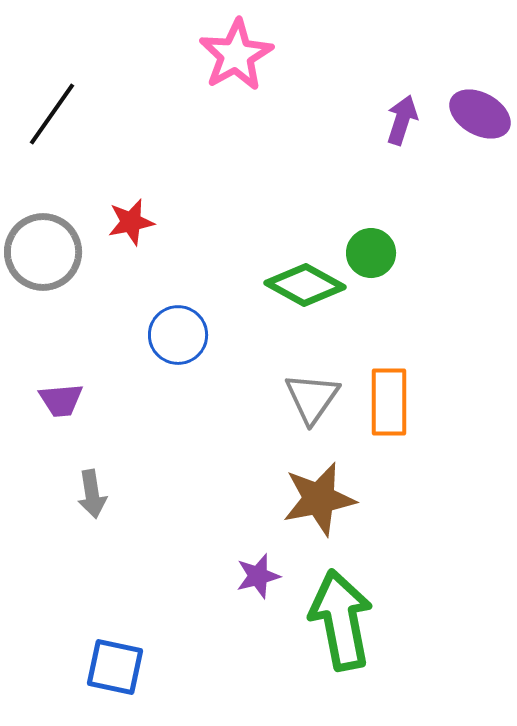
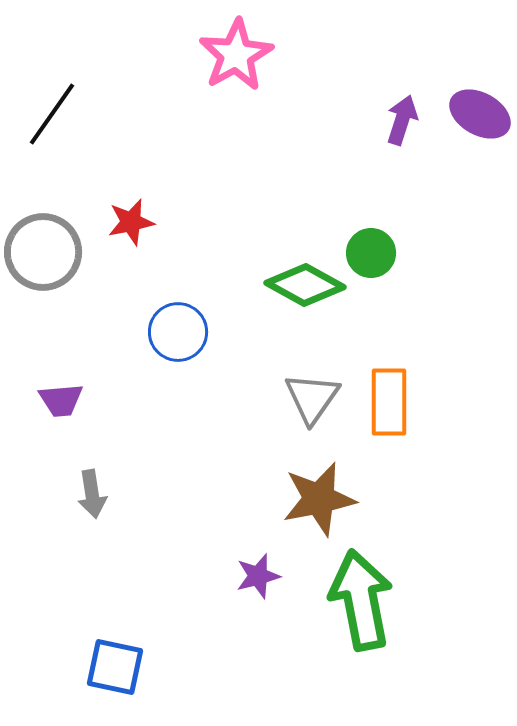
blue circle: moved 3 px up
green arrow: moved 20 px right, 20 px up
